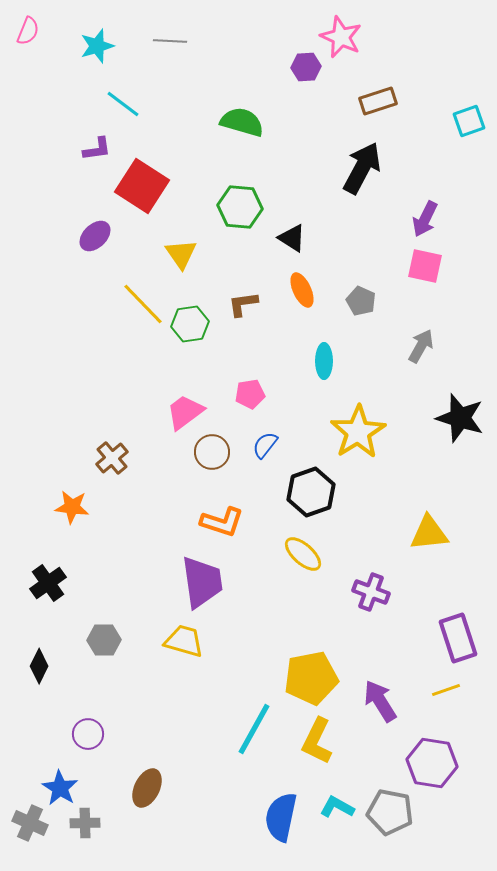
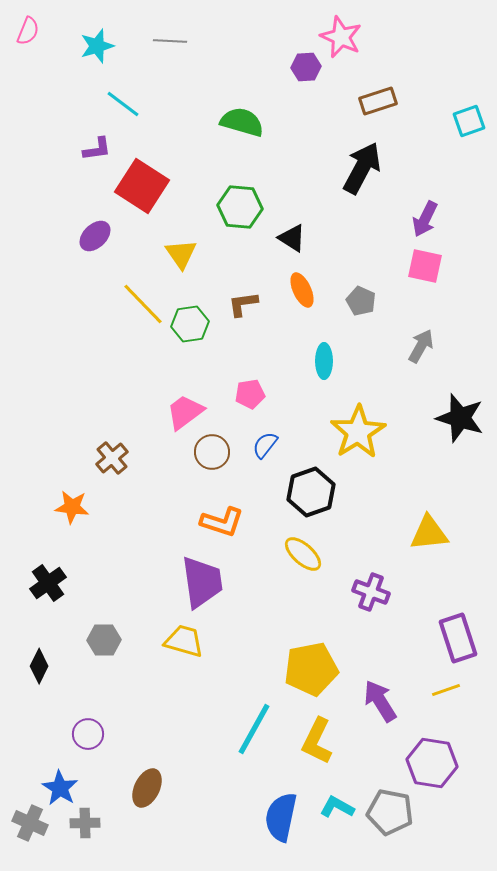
yellow pentagon at (311, 678): moved 9 px up
